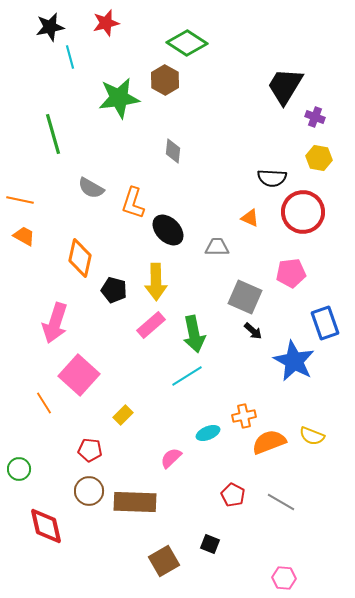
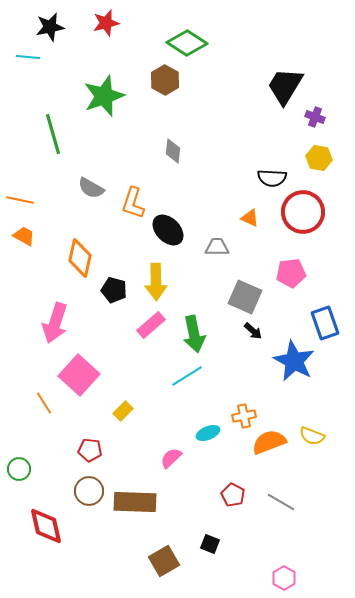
cyan line at (70, 57): moved 42 px left; rotated 70 degrees counterclockwise
green star at (119, 98): moved 15 px left, 2 px up; rotated 12 degrees counterclockwise
yellow rectangle at (123, 415): moved 4 px up
pink hexagon at (284, 578): rotated 25 degrees clockwise
